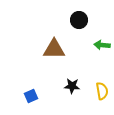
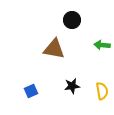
black circle: moved 7 px left
brown triangle: rotated 10 degrees clockwise
black star: rotated 14 degrees counterclockwise
blue square: moved 5 px up
